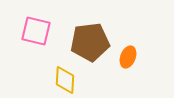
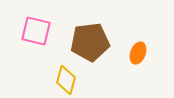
orange ellipse: moved 10 px right, 4 px up
yellow diamond: moved 1 px right; rotated 12 degrees clockwise
